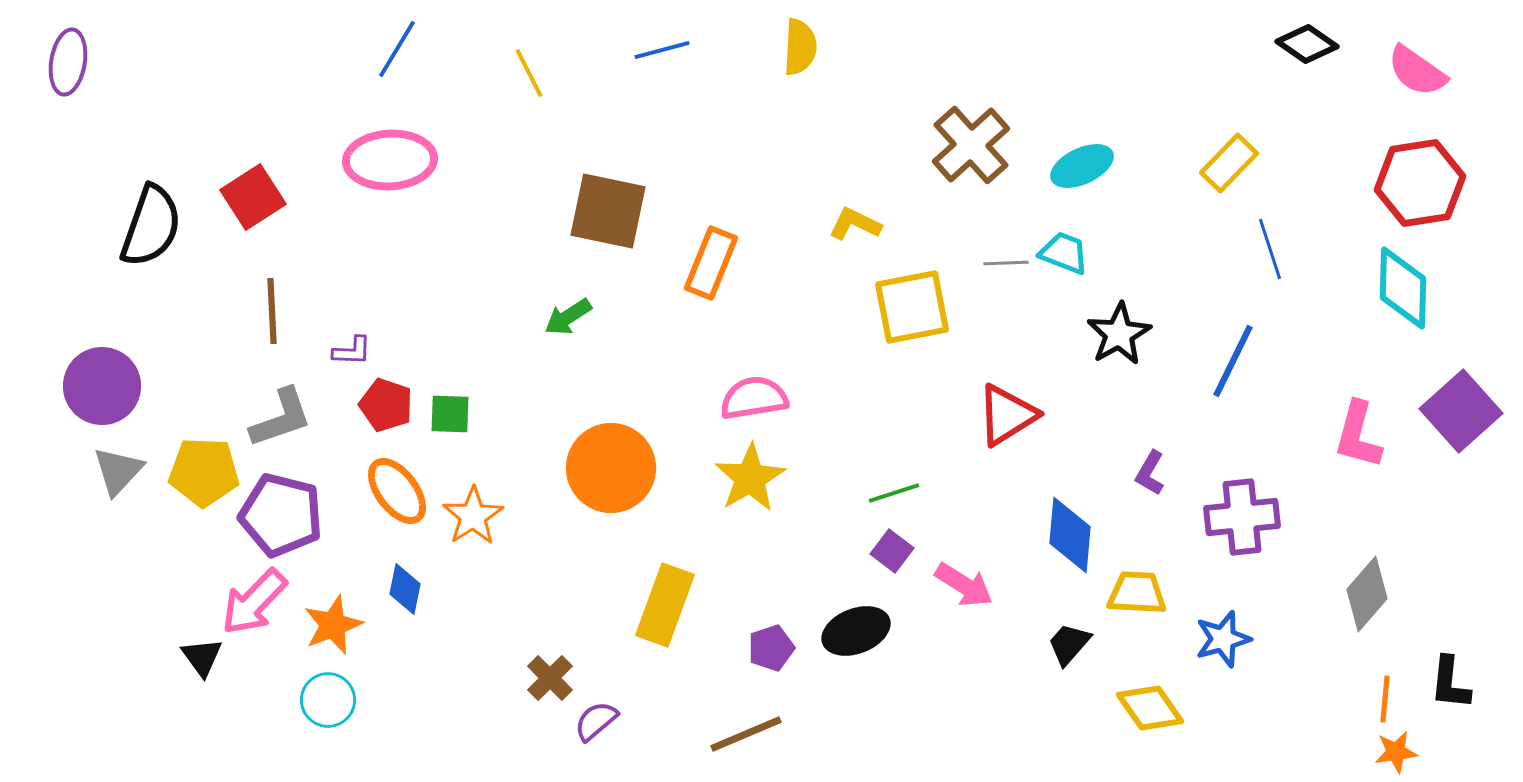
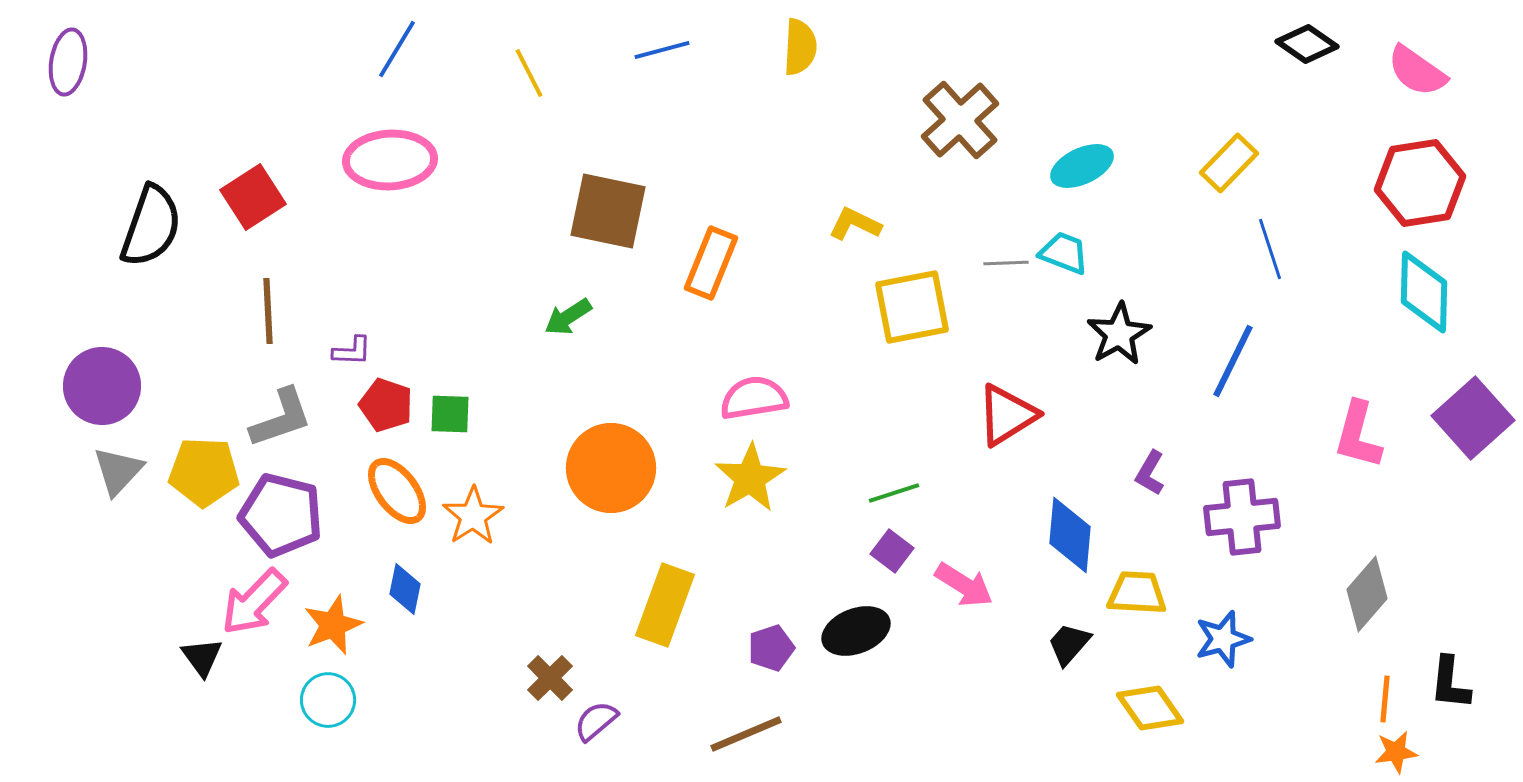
brown cross at (971, 145): moved 11 px left, 25 px up
cyan diamond at (1403, 288): moved 21 px right, 4 px down
brown line at (272, 311): moved 4 px left
purple square at (1461, 411): moved 12 px right, 7 px down
